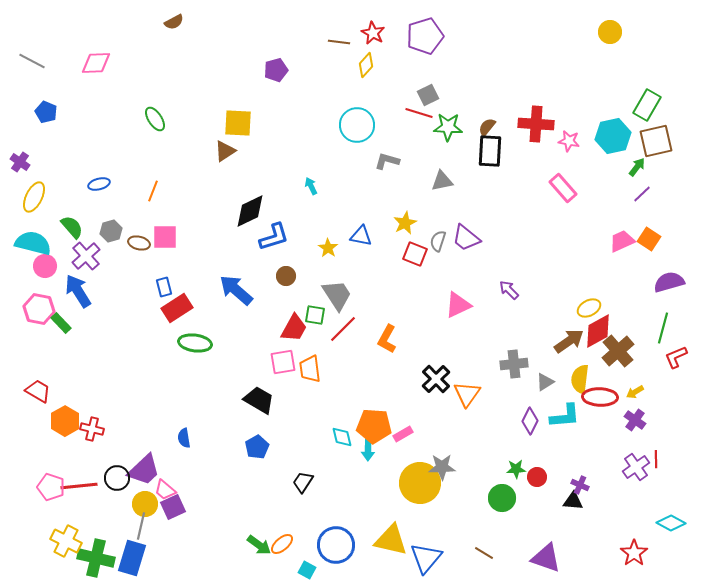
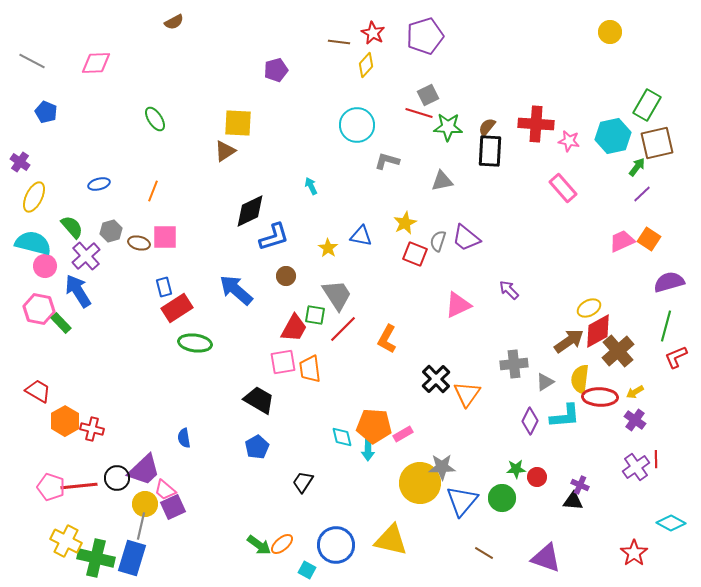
brown square at (656, 141): moved 1 px right, 2 px down
green line at (663, 328): moved 3 px right, 2 px up
blue triangle at (426, 558): moved 36 px right, 57 px up
